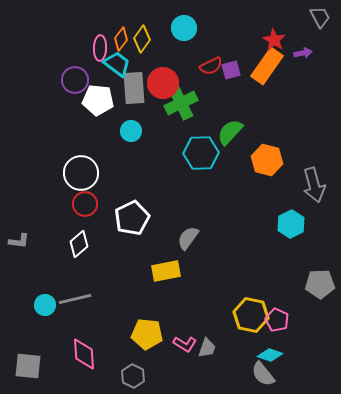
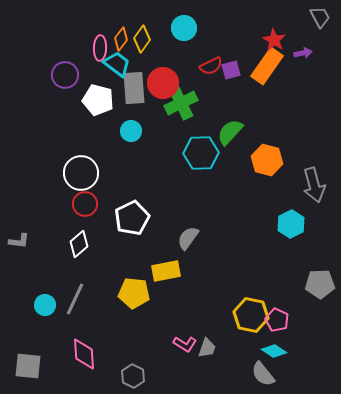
purple circle at (75, 80): moved 10 px left, 5 px up
white pentagon at (98, 100): rotated 8 degrees clockwise
gray line at (75, 299): rotated 52 degrees counterclockwise
yellow pentagon at (147, 334): moved 13 px left, 41 px up
cyan diamond at (270, 355): moved 4 px right, 4 px up; rotated 15 degrees clockwise
